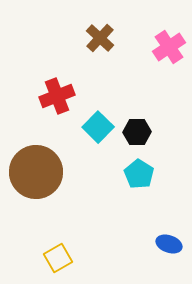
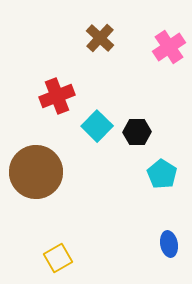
cyan square: moved 1 px left, 1 px up
cyan pentagon: moved 23 px right
blue ellipse: rotated 60 degrees clockwise
